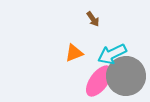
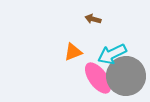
brown arrow: rotated 140 degrees clockwise
orange triangle: moved 1 px left, 1 px up
pink ellipse: moved 1 px left, 3 px up; rotated 72 degrees counterclockwise
